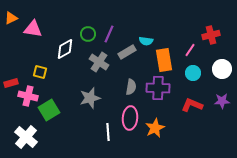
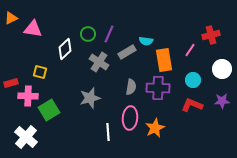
white diamond: rotated 15 degrees counterclockwise
cyan circle: moved 7 px down
pink cross: rotated 12 degrees counterclockwise
